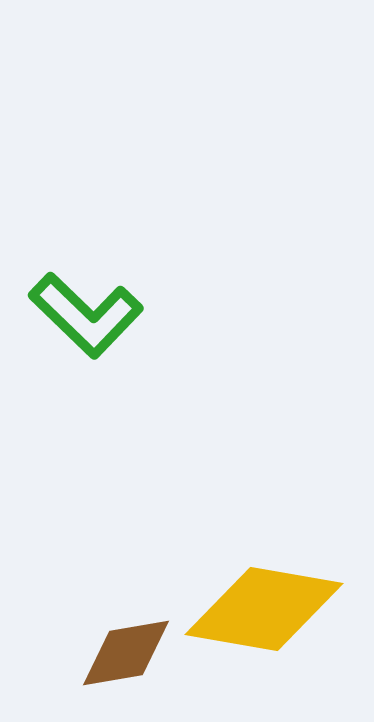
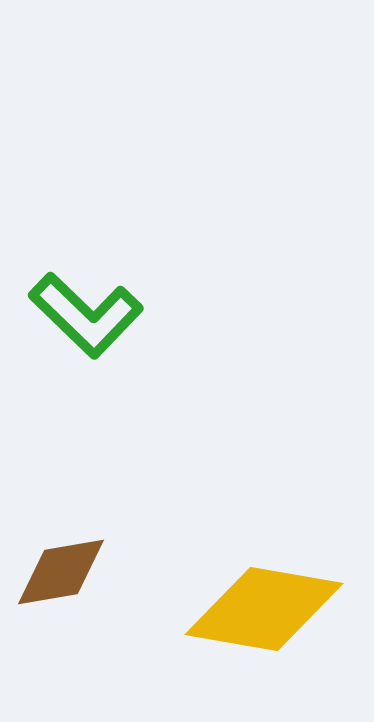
brown diamond: moved 65 px left, 81 px up
